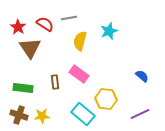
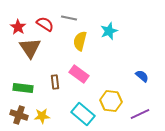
gray line: rotated 21 degrees clockwise
yellow hexagon: moved 5 px right, 2 px down
